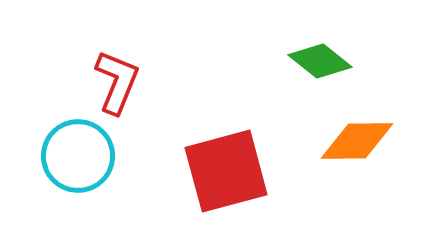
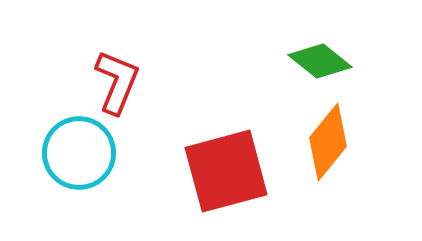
orange diamond: moved 29 px left, 1 px down; rotated 50 degrees counterclockwise
cyan circle: moved 1 px right, 3 px up
